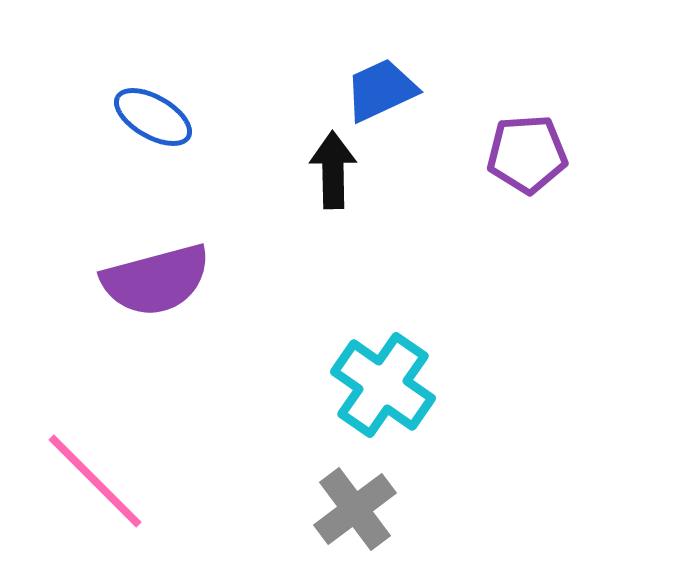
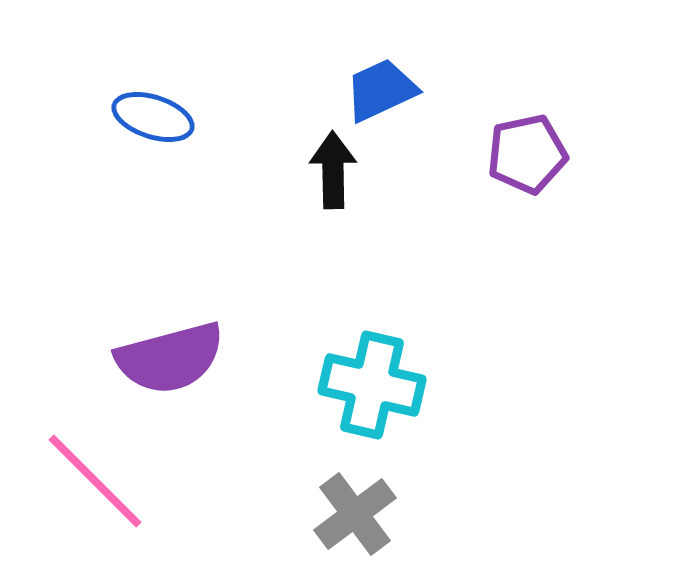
blue ellipse: rotated 12 degrees counterclockwise
purple pentagon: rotated 8 degrees counterclockwise
purple semicircle: moved 14 px right, 78 px down
cyan cross: moved 11 px left; rotated 22 degrees counterclockwise
gray cross: moved 5 px down
